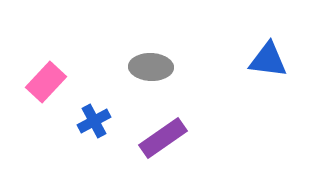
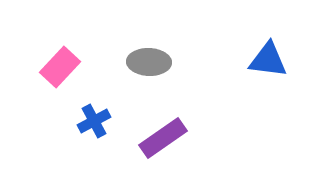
gray ellipse: moved 2 px left, 5 px up
pink rectangle: moved 14 px right, 15 px up
